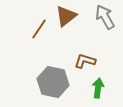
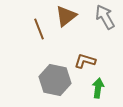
brown line: rotated 55 degrees counterclockwise
gray hexagon: moved 2 px right, 2 px up
